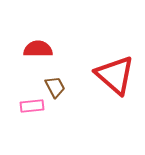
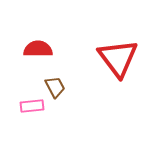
red triangle: moved 3 px right, 17 px up; rotated 12 degrees clockwise
